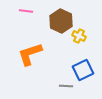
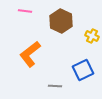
pink line: moved 1 px left
yellow cross: moved 13 px right
orange L-shape: rotated 20 degrees counterclockwise
gray line: moved 11 px left
